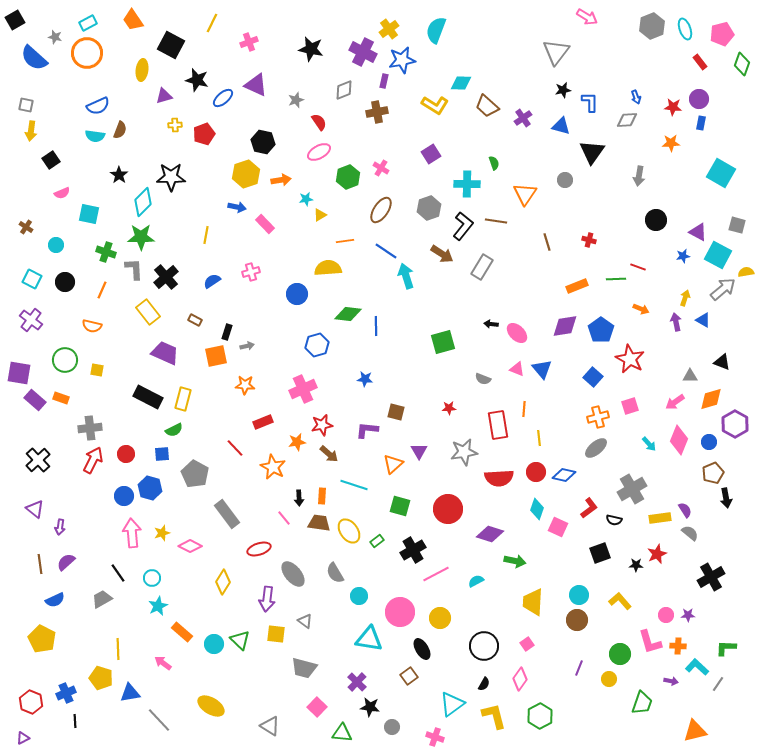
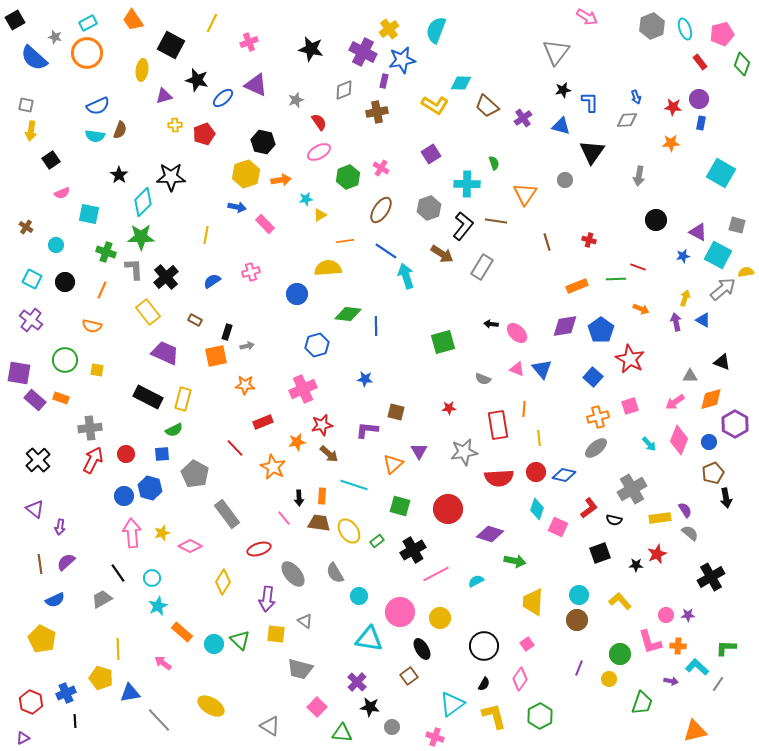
gray trapezoid at (304, 668): moved 4 px left, 1 px down
